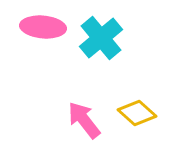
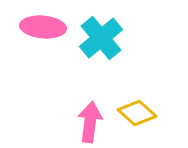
pink arrow: moved 6 px right, 2 px down; rotated 45 degrees clockwise
